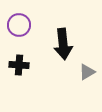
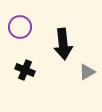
purple circle: moved 1 px right, 2 px down
black cross: moved 6 px right, 5 px down; rotated 18 degrees clockwise
